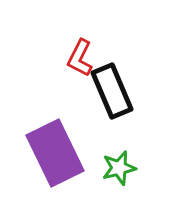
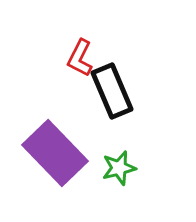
purple rectangle: rotated 18 degrees counterclockwise
